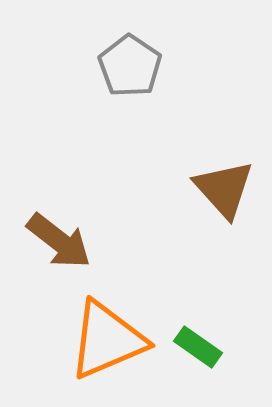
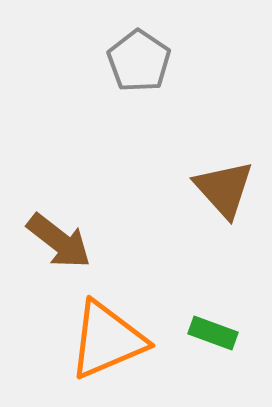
gray pentagon: moved 9 px right, 5 px up
green rectangle: moved 15 px right, 14 px up; rotated 15 degrees counterclockwise
